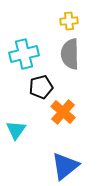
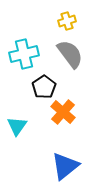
yellow cross: moved 2 px left; rotated 12 degrees counterclockwise
gray semicircle: rotated 144 degrees clockwise
black pentagon: moved 3 px right; rotated 20 degrees counterclockwise
cyan triangle: moved 1 px right, 4 px up
